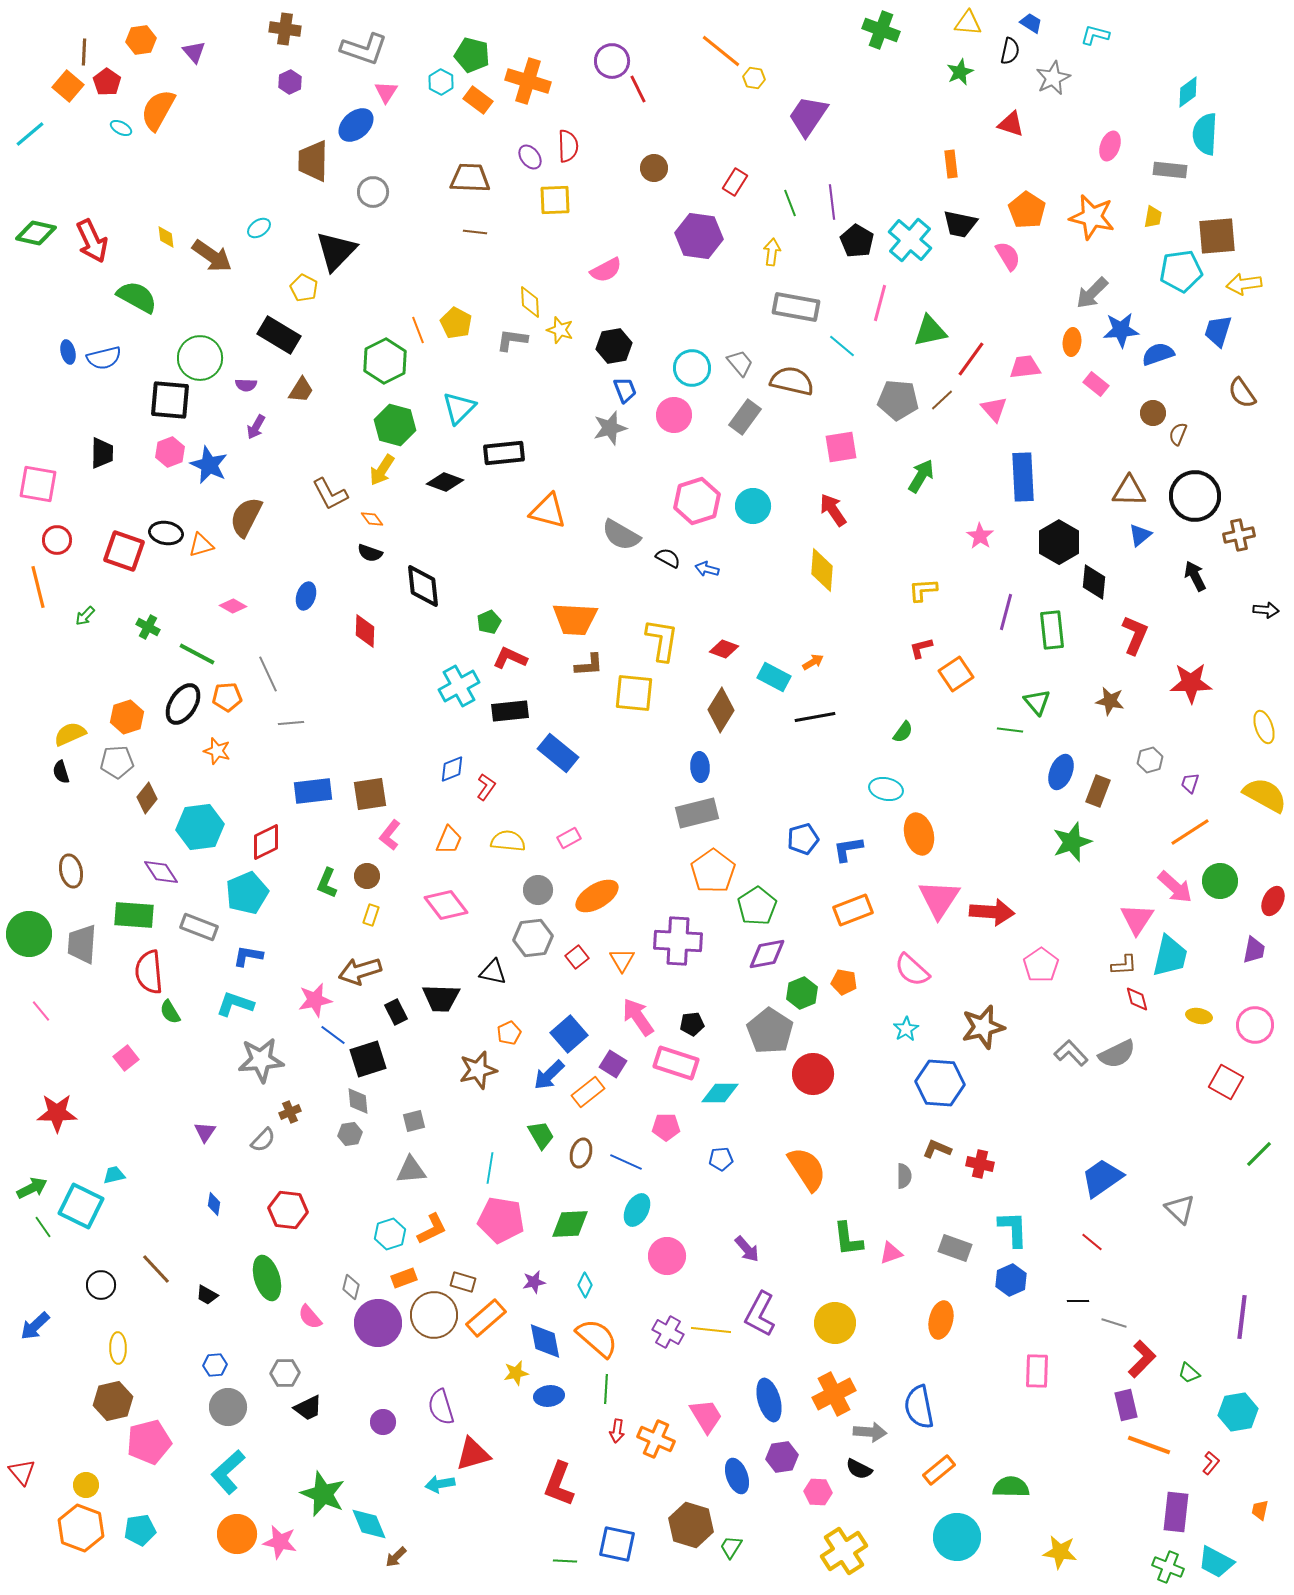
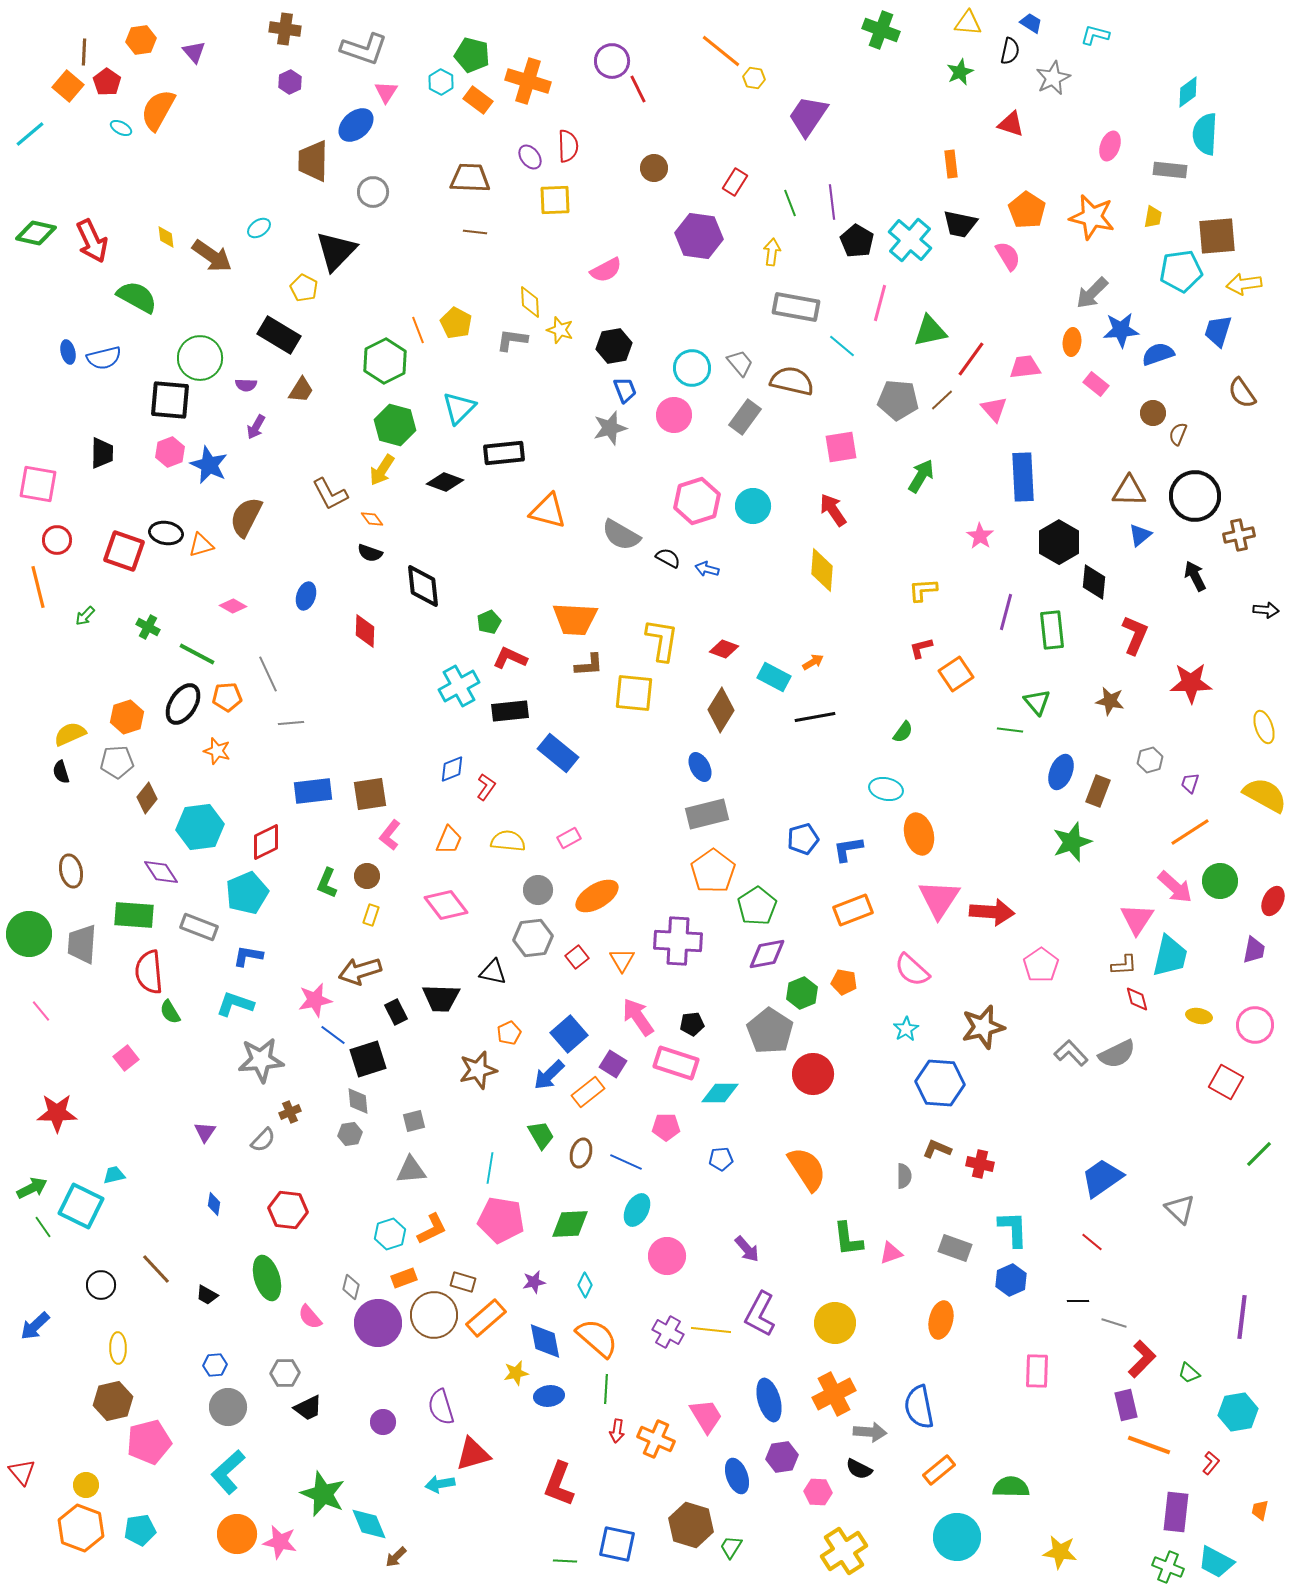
blue ellipse at (700, 767): rotated 24 degrees counterclockwise
gray rectangle at (697, 813): moved 10 px right, 1 px down
